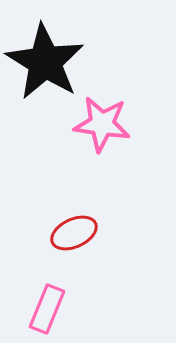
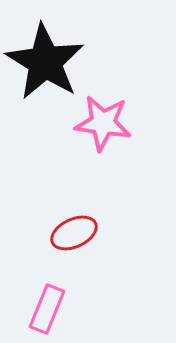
pink star: moved 1 px right, 1 px up
